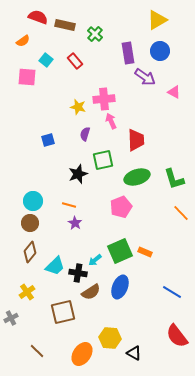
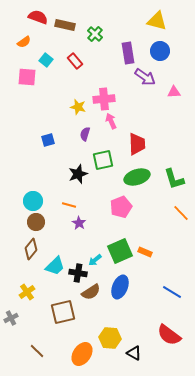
yellow triangle at (157, 20): moved 1 px down; rotated 45 degrees clockwise
orange semicircle at (23, 41): moved 1 px right, 1 px down
pink triangle at (174, 92): rotated 32 degrees counterclockwise
red trapezoid at (136, 140): moved 1 px right, 4 px down
brown circle at (30, 223): moved 6 px right, 1 px up
purple star at (75, 223): moved 4 px right
brown diamond at (30, 252): moved 1 px right, 3 px up
red semicircle at (177, 336): moved 8 px left, 1 px up; rotated 15 degrees counterclockwise
